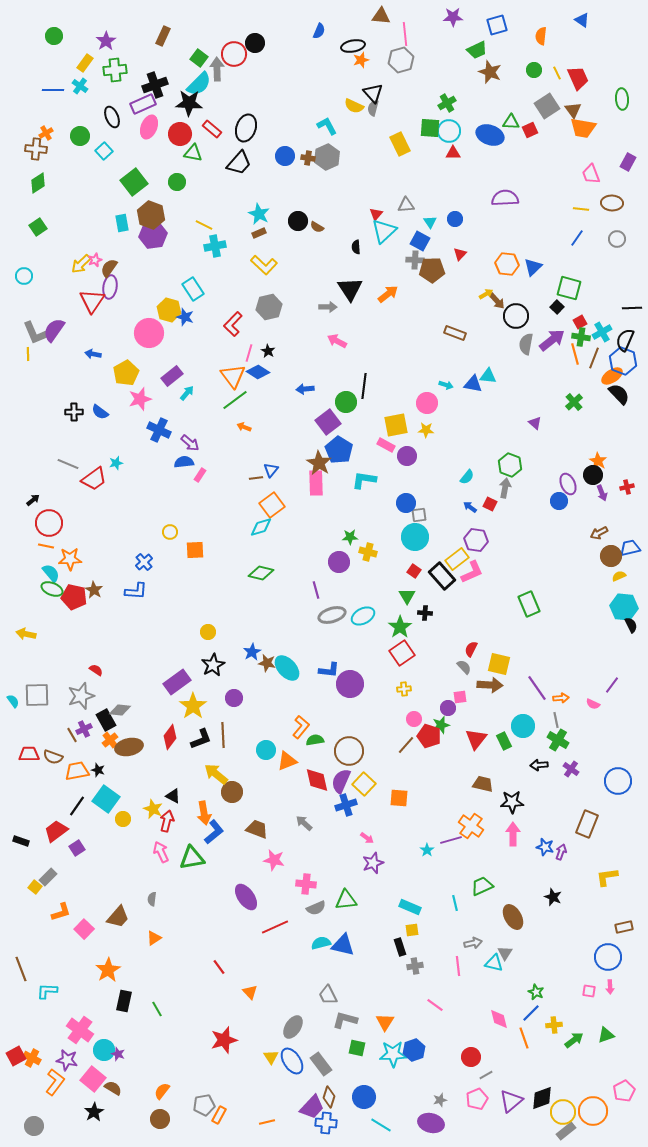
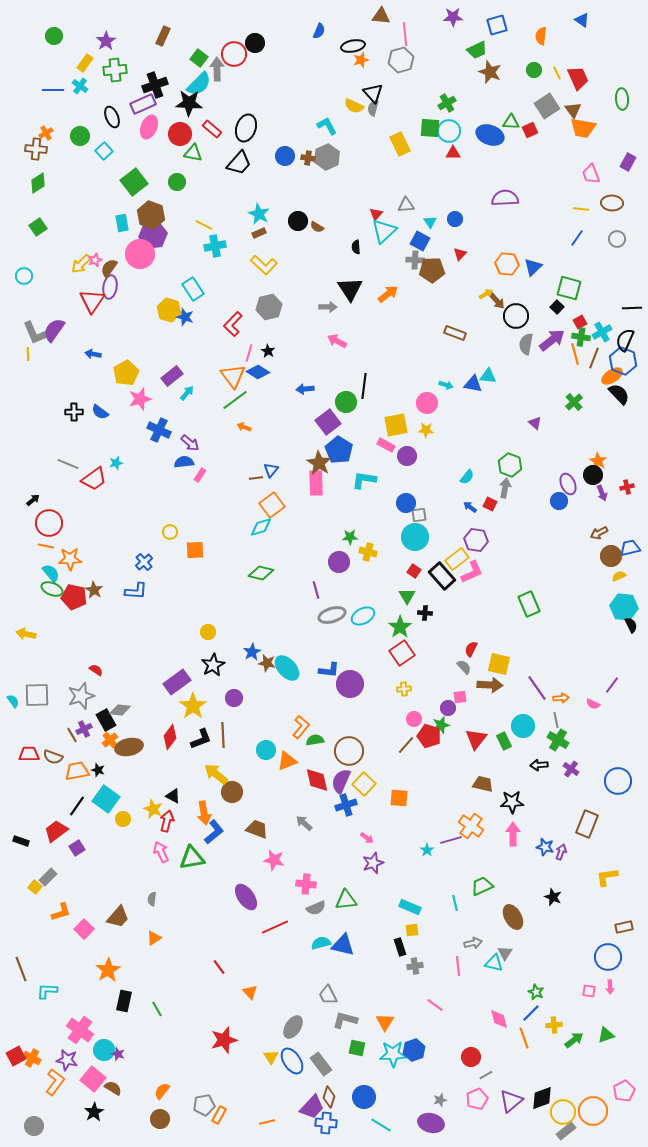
pink circle at (149, 333): moved 9 px left, 79 px up
